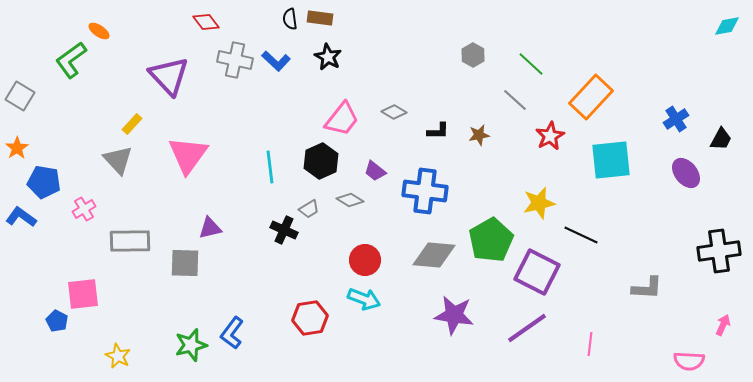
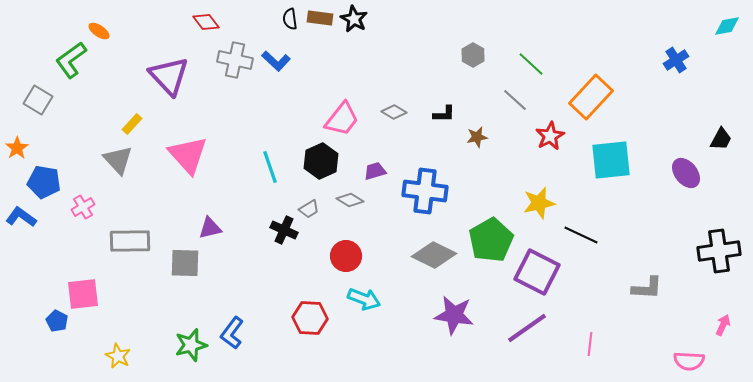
black star at (328, 57): moved 26 px right, 38 px up
gray square at (20, 96): moved 18 px right, 4 px down
blue cross at (676, 119): moved 59 px up
black L-shape at (438, 131): moved 6 px right, 17 px up
brown star at (479, 135): moved 2 px left, 2 px down
pink triangle at (188, 155): rotated 18 degrees counterclockwise
cyan line at (270, 167): rotated 12 degrees counterclockwise
purple trapezoid at (375, 171): rotated 125 degrees clockwise
pink cross at (84, 209): moved 1 px left, 2 px up
gray diamond at (434, 255): rotated 21 degrees clockwise
red circle at (365, 260): moved 19 px left, 4 px up
red hexagon at (310, 318): rotated 12 degrees clockwise
